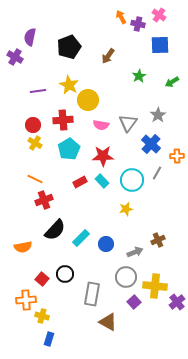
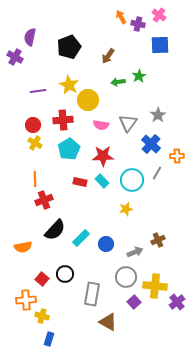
green arrow at (172, 82): moved 54 px left; rotated 24 degrees clockwise
orange line at (35, 179): rotated 63 degrees clockwise
red rectangle at (80, 182): rotated 40 degrees clockwise
